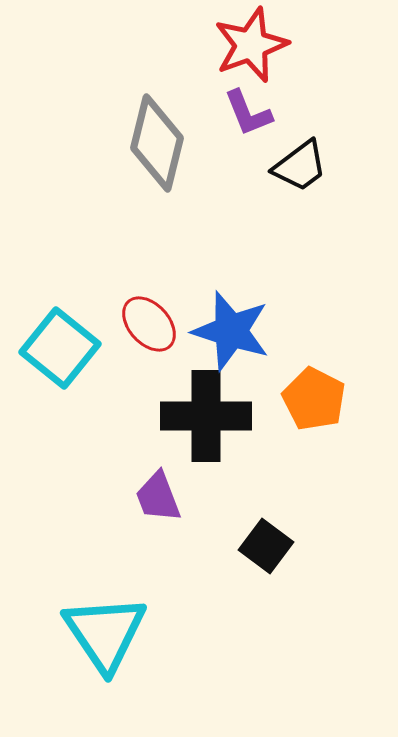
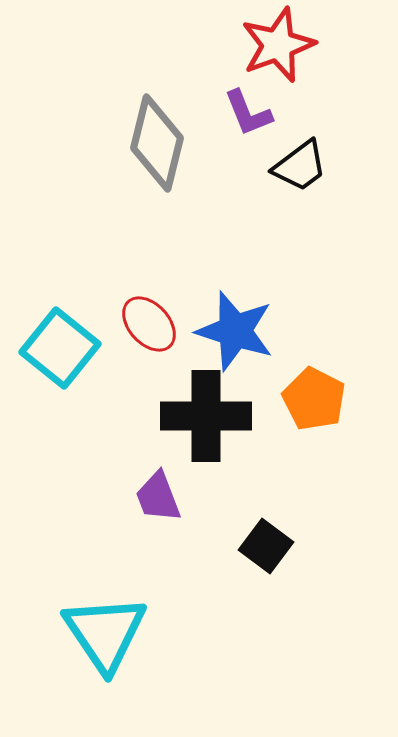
red star: moved 27 px right
blue star: moved 4 px right
